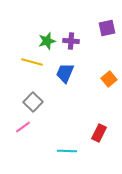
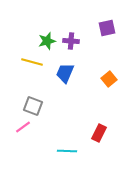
gray square: moved 4 px down; rotated 24 degrees counterclockwise
